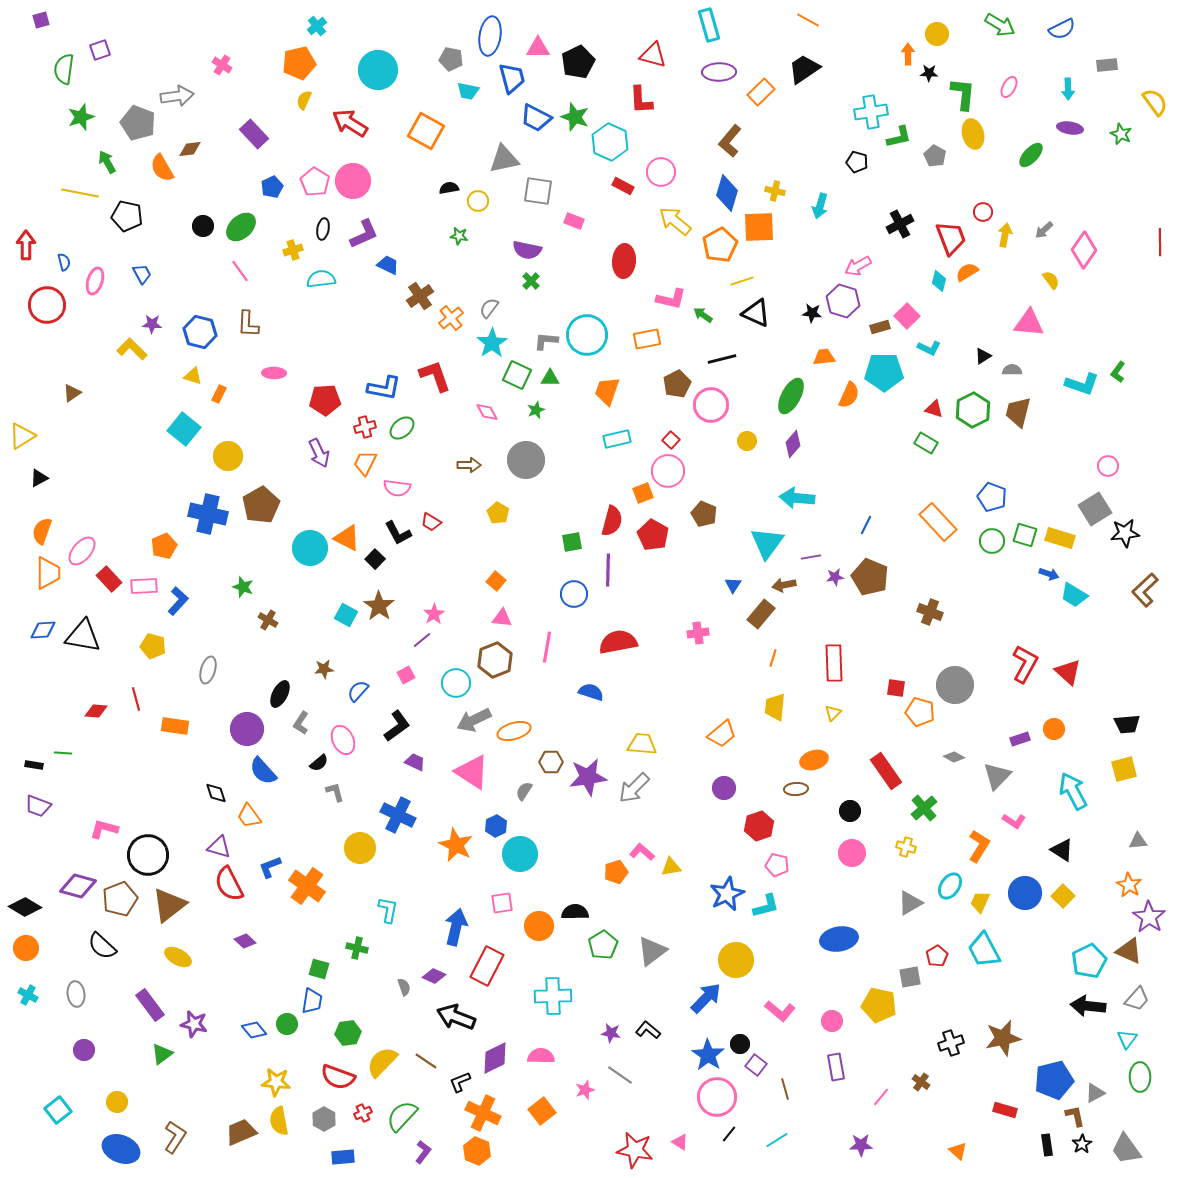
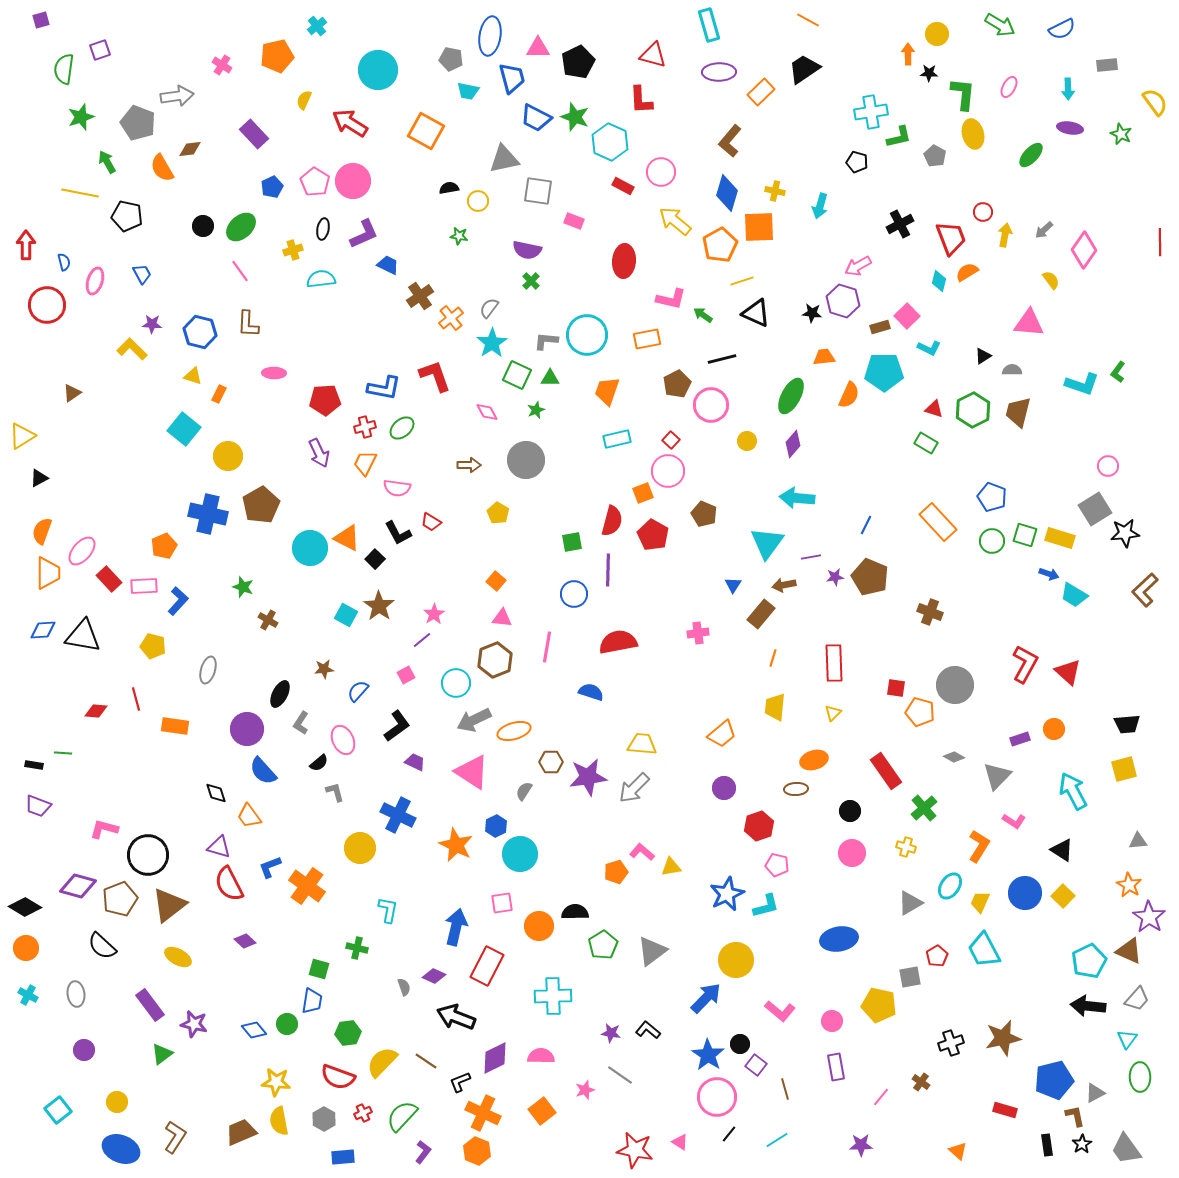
orange pentagon at (299, 63): moved 22 px left, 7 px up
